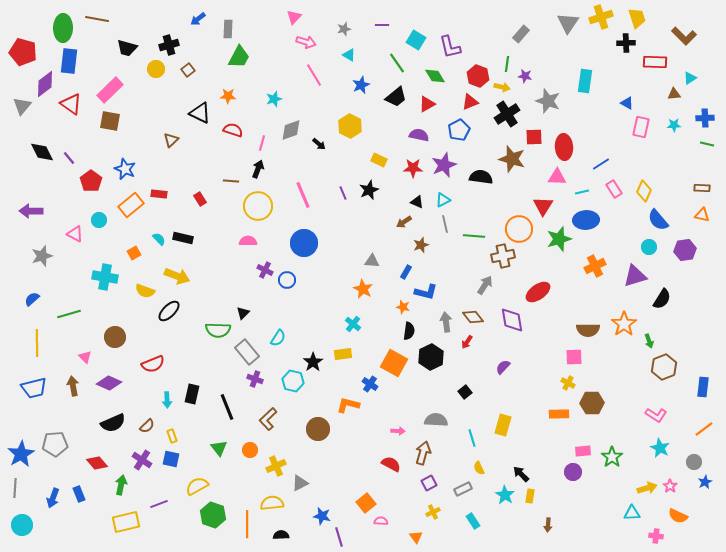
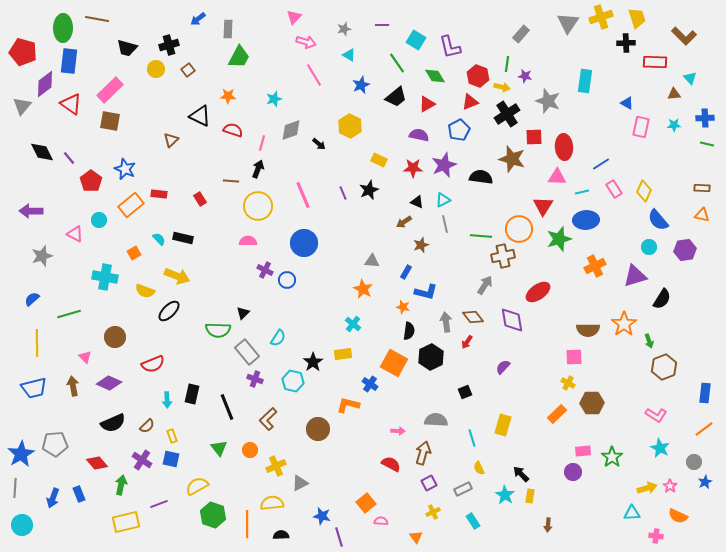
cyan triangle at (690, 78): rotated 40 degrees counterclockwise
black triangle at (200, 113): moved 3 px down
green line at (474, 236): moved 7 px right
blue rectangle at (703, 387): moved 2 px right, 6 px down
black square at (465, 392): rotated 16 degrees clockwise
orange rectangle at (559, 414): moved 2 px left; rotated 42 degrees counterclockwise
